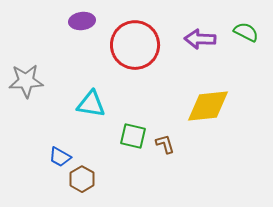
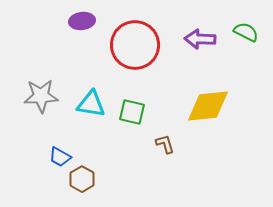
gray star: moved 15 px right, 15 px down
green square: moved 1 px left, 24 px up
